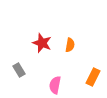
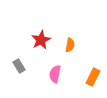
red star: moved 1 px left, 3 px up; rotated 24 degrees clockwise
gray rectangle: moved 4 px up
pink semicircle: moved 11 px up
